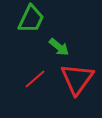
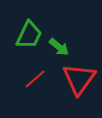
green trapezoid: moved 2 px left, 16 px down
red triangle: moved 2 px right
